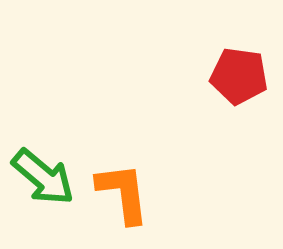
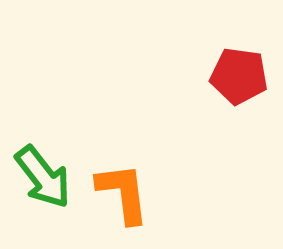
green arrow: rotated 12 degrees clockwise
